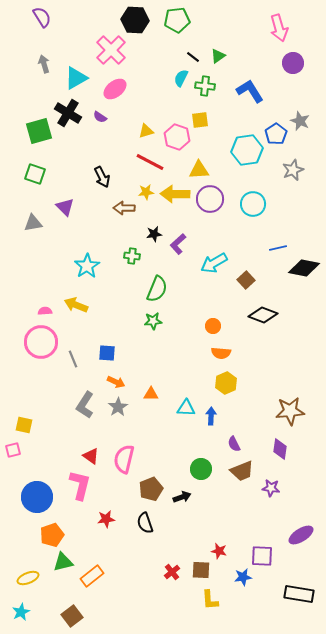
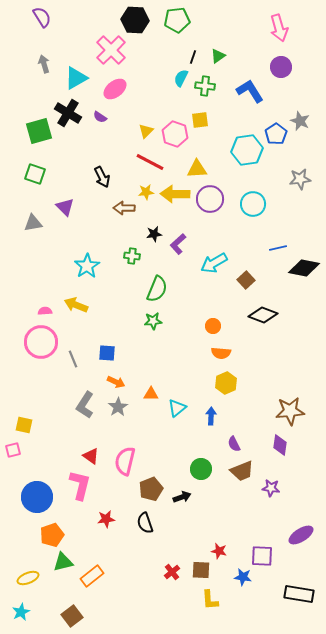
black line at (193, 57): rotated 72 degrees clockwise
purple circle at (293, 63): moved 12 px left, 4 px down
yellow triangle at (146, 131): rotated 28 degrees counterclockwise
pink hexagon at (177, 137): moved 2 px left, 3 px up
yellow triangle at (199, 170): moved 2 px left, 1 px up
gray star at (293, 170): moved 7 px right, 9 px down; rotated 15 degrees clockwise
cyan triangle at (186, 408): moved 9 px left; rotated 42 degrees counterclockwise
purple diamond at (280, 449): moved 4 px up
pink semicircle at (124, 459): moved 1 px right, 2 px down
blue star at (243, 577): rotated 18 degrees clockwise
